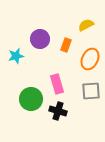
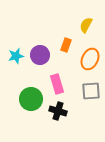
yellow semicircle: rotated 35 degrees counterclockwise
purple circle: moved 16 px down
